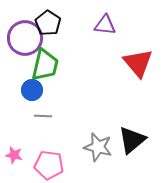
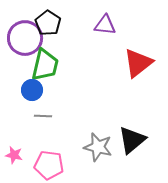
red triangle: rotated 32 degrees clockwise
